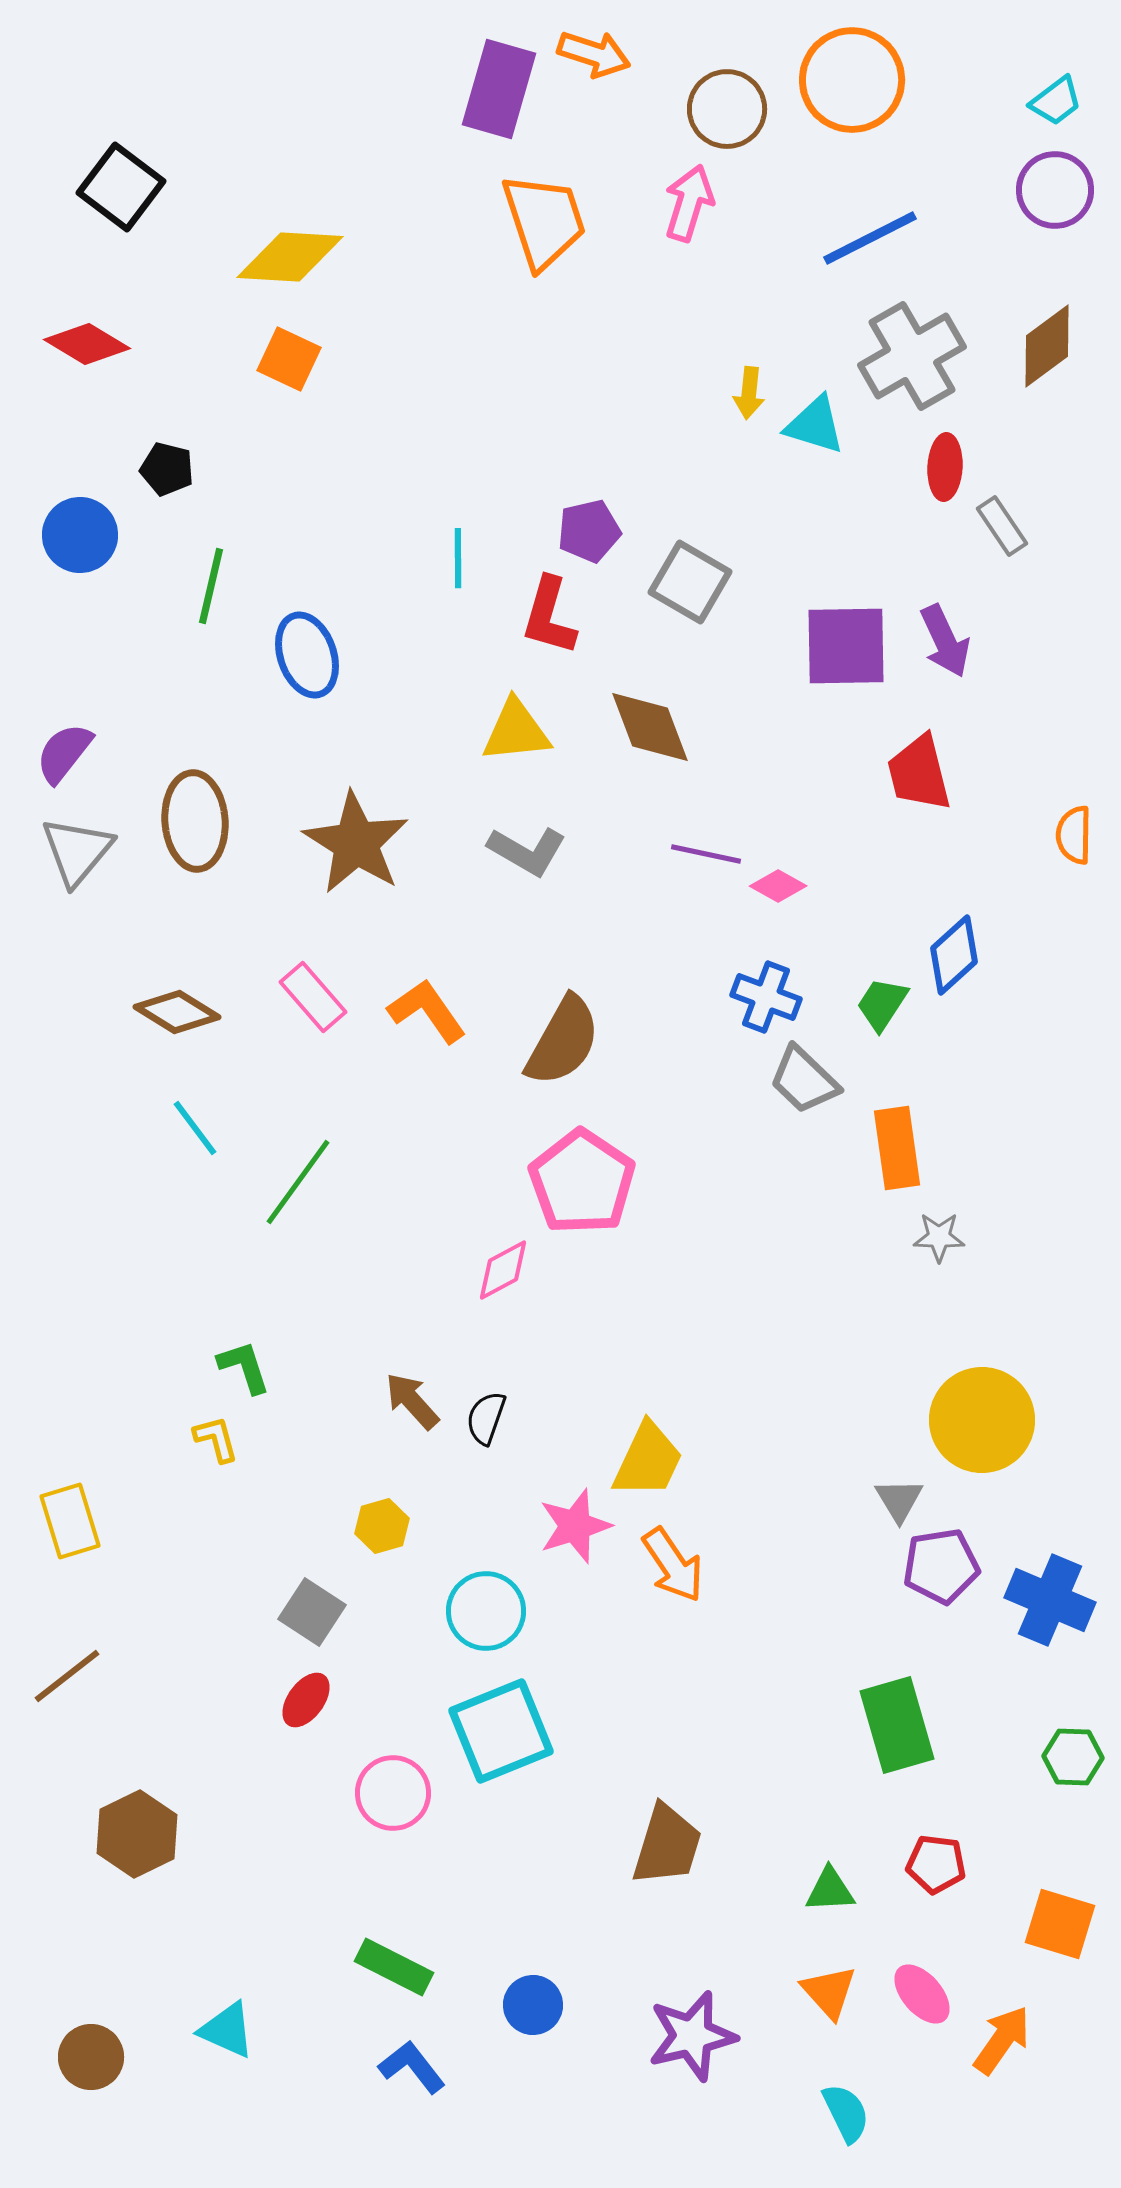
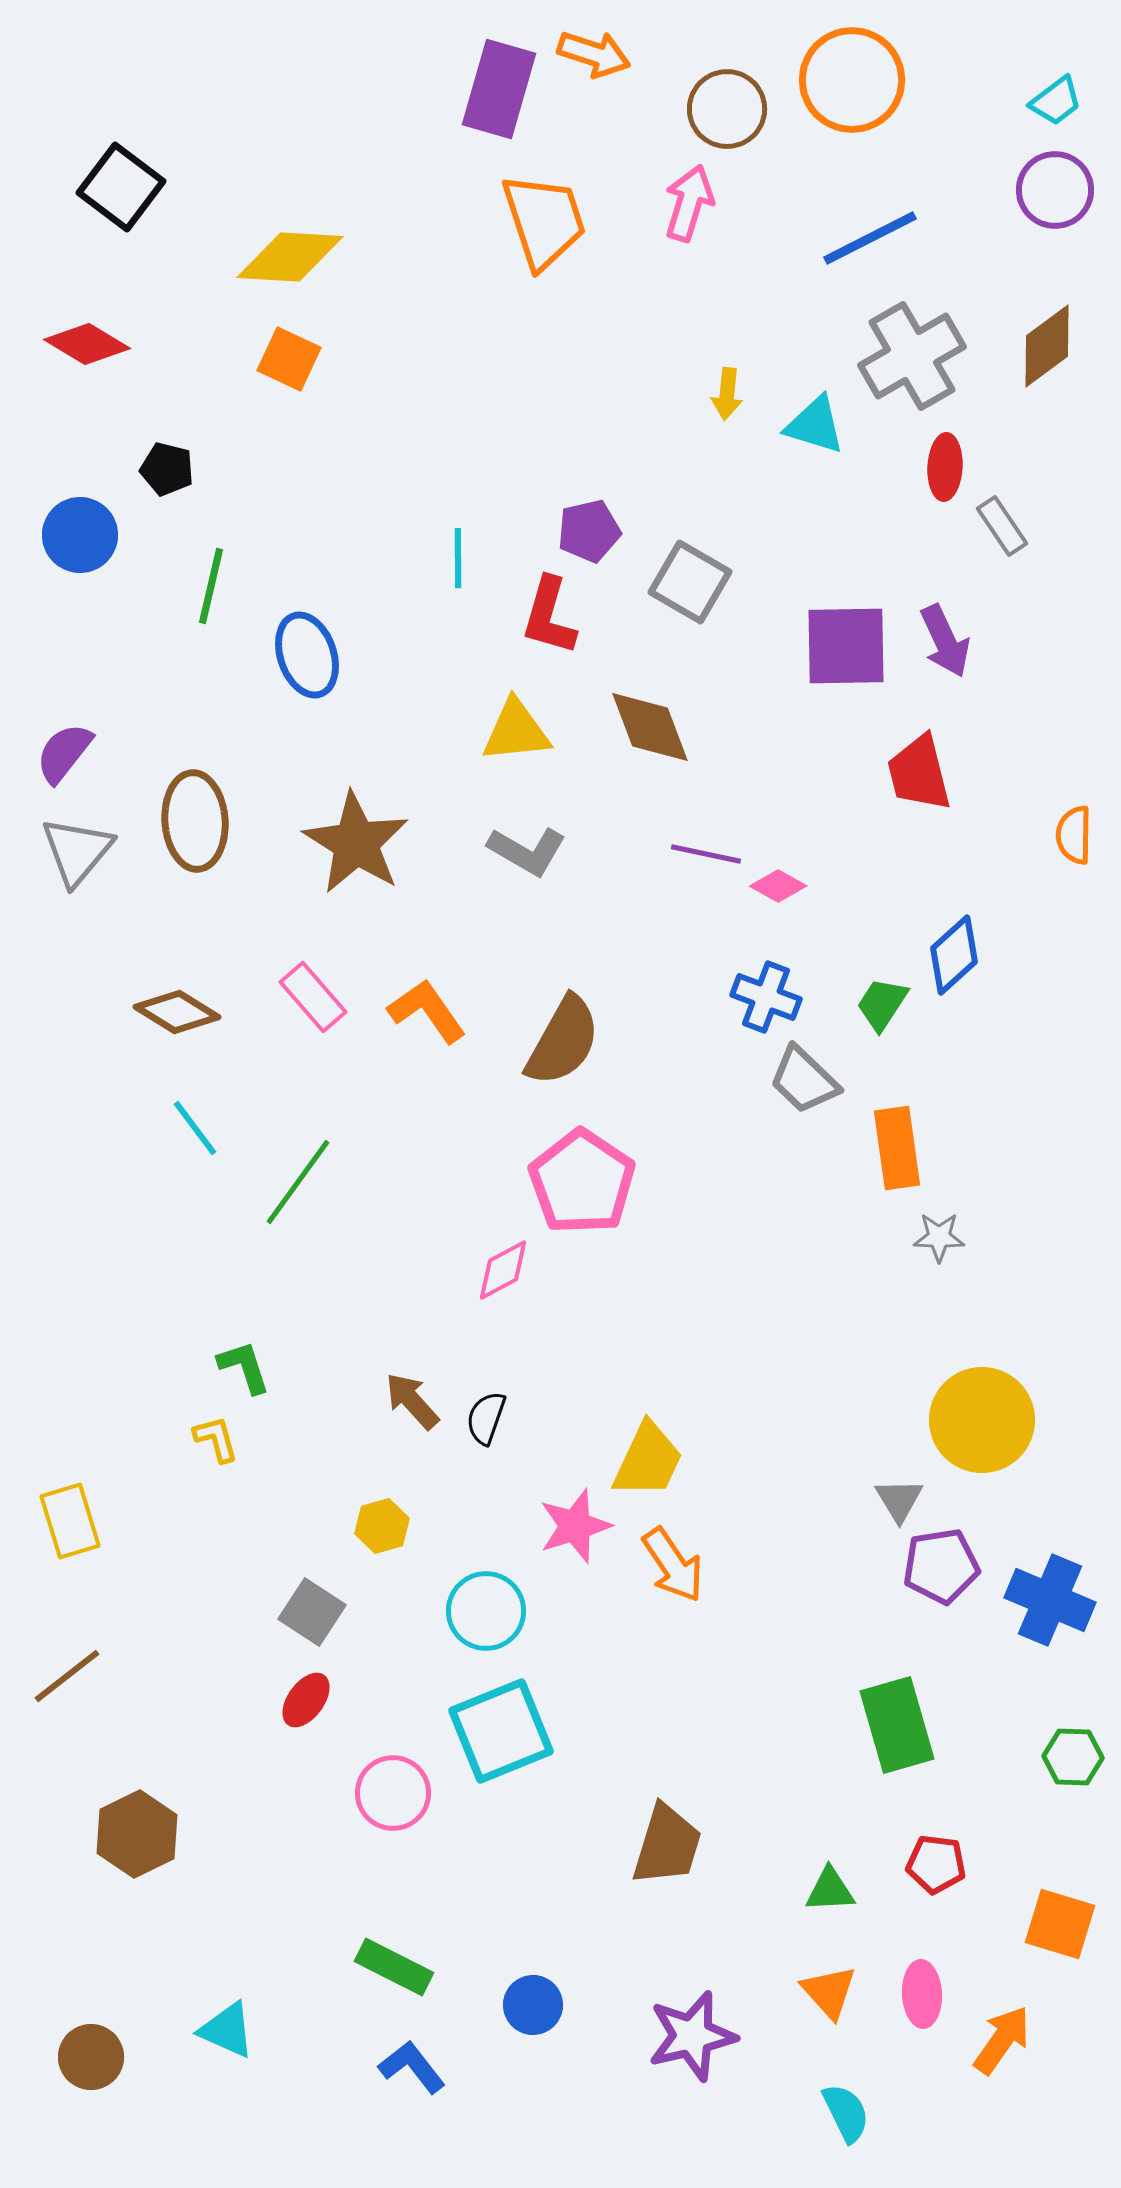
yellow arrow at (749, 393): moved 22 px left, 1 px down
pink ellipse at (922, 1994): rotated 38 degrees clockwise
